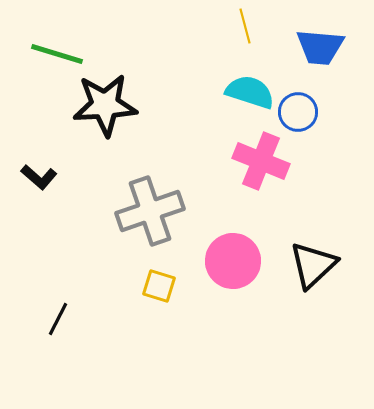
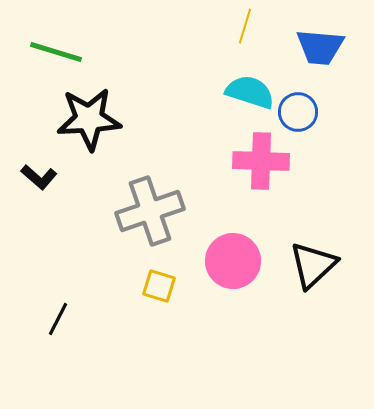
yellow line: rotated 32 degrees clockwise
green line: moved 1 px left, 2 px up
black star: moved 16 px left, 14 px down
pink cross: rotated 20 degrees counterclockwise
